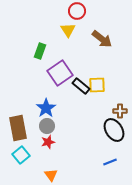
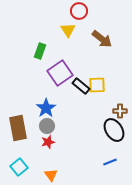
red circle: moved 2 px right
cyan square: moved 2 px left, 12 px down
